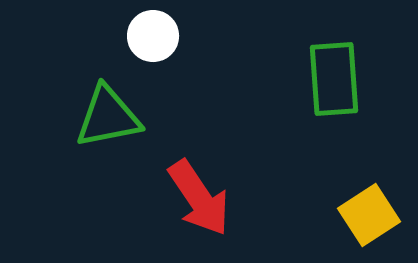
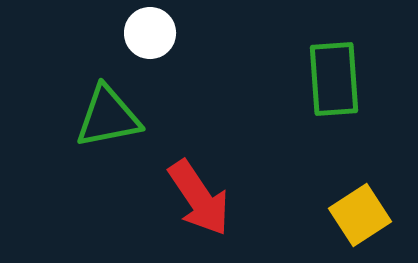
white circle: moved 3 px left, 3 px up
yellow square: moved 9 px left
